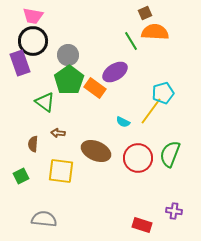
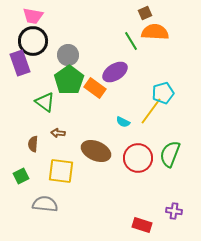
gray semicircle: moved 1 px right, 15 px up
